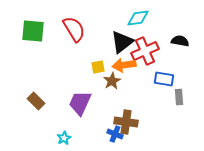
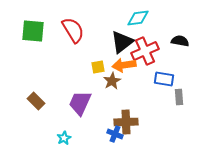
red semicircle: moved 1 px left, 1 px down
brown cross: rotated 10 degrees counterclockwise
